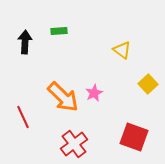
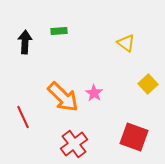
yellow triangle: moved 4 px right, 7 px up
pink star: rotated 12 degrees counterclockwise
